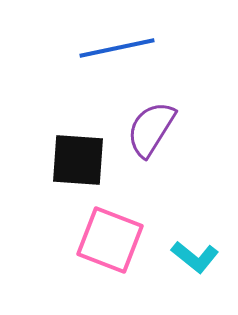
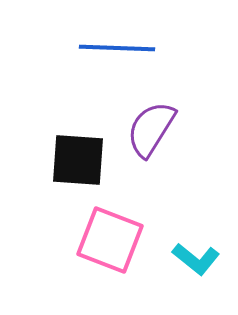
blue line: rotated 14 degrees clockwise
cyan L-shape: moved 1 px right, 2 px down
